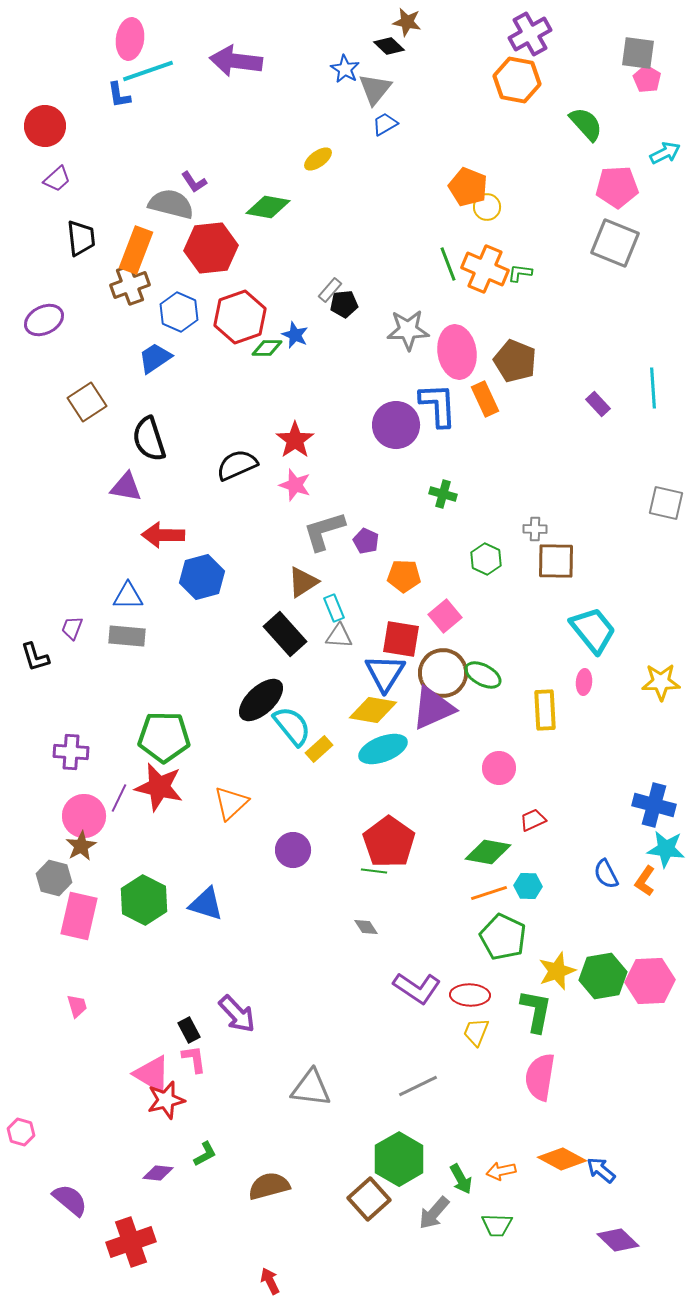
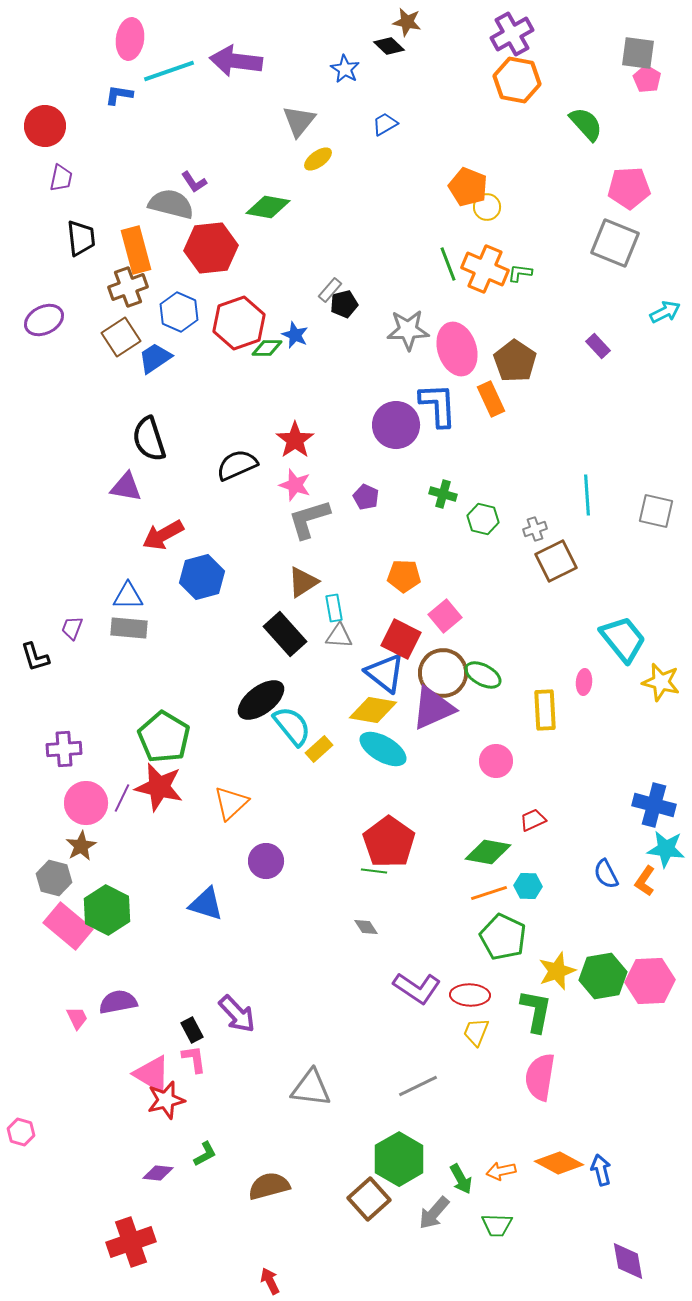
purple cross at (530, 34): moved 18 px left
cyan line at (148, 71): moved 21 px right
gray triangle at (375, 89): moved 76 px left, 32 px down
blue L-shape at (119, 95): rotated 108 degrees clockwise
cyan arrow at (665, 153): moved 159 px down
purple trapezoid at (57, 179): moved 4 px right, 1 px up; rotated 36 degrees counterclockwise
pink pentagon at (617, 187): moved 12 px right, 1 px down
orange rectangle at (136, 250): rotated 36 degrees counterclockwise
brown cross at (130, 285): moved 2 px left, 2 px down
black pentagon at (344, 304): rotated 8 degrees counterclockwise
red hexagon at (240, 317): moved 1 px left, 6 px down
pink ellipse at (457, 352): moved 3 px up; rotated 9 degrees counterclockwise
brown pentagon at (515, 361): rotated 12 degrees clockwise
cyan line at (653, 388): moved 66 px left, 107 px down
orange rectangle at (485, 399): moved 6 px right
brown square at (87, 402): moved 34 px right, 65 px up
purple rectangle at (598, 404): moved 58 px up
gray square at (666, 503): moved 10 px left, 8 px down
gray cross at (535, 529): rotated 20 degrees counterclockwise
gray L-shape at (324, 531): moved 15 px left, 12 px up
red arrow at (163, 535): rotated 30 degrees counterclockwise
purple pentagon at (366, 541): moved 44 px up
green hexagon at (486, 559): moved 3 px left, 40 px up; rotated 12 degrees counterclockwise
brown square at (556, 561): rotated 27 degrees counterclockwise
cyan rectangle at (334, 608): rotated 12 degrees clockwise
cyan trapezoid at (593, 630): moved 30 px right, 9 px down
gray rectangle at (127, 636): moved 2 px right, 8 px up
red square at (401, 639): rotated 18 degrees clockwise
blue triangle at (385, 673): rotated 24 degrees counterclockwise
yellow star at (661, 682): rotated 15 degrees clockwise
black ellipse at (261, 700): rotated 6 degrees clockwise
green pentagon at (164, 737): rotated 30 degrees clockwise
cyan ellipse at (383, 749): rotated 51 degrees clockwise
purple cross at (71, 752): moved 7 px left, 3 px up; rotated 8 degrees counterclockwise
pink circle at (499, 768): moved 3 px left, 7 px up
purple line at (119, 798): moved 3 px right
pink circle at (84, 816): moved 2 px right, 13 px up
purple circle at (293, 850): moved 27 px left, 11 px down
green hexagon at (144, 900): moved 37 px left, 10 px down
pink rectangle at (79, 916): moved 11 px left, 10 px down; rotated 63 degrees counterclockwise
pink trapezoid at (77, 1006): moved 12 px down; rotated 10 degrees counterclockwise
black rectangle at (189, 1030): moved 3 px right
orange diamond at (562, 1159): moved 3 px left, 4 px down
blue arrow at (601, 1170): rotated 36 degrees clockwise
purple semicircle at (70, 1200): moved 48 px right, 198 px up; rotated 51 degrees counterclockwise
purple diamond at (618, 1240): moved 10 px right, 21 px down; rotated 36 degrees clockwise
